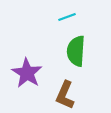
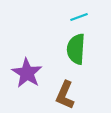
cyan line: moved 12 px right
green semicircle: moved 2 px up
